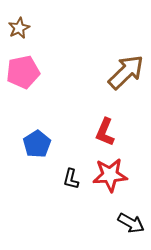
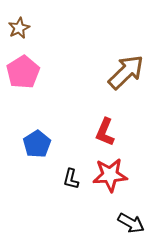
pink pentagon: rotated 20 degrees counterclockwise
